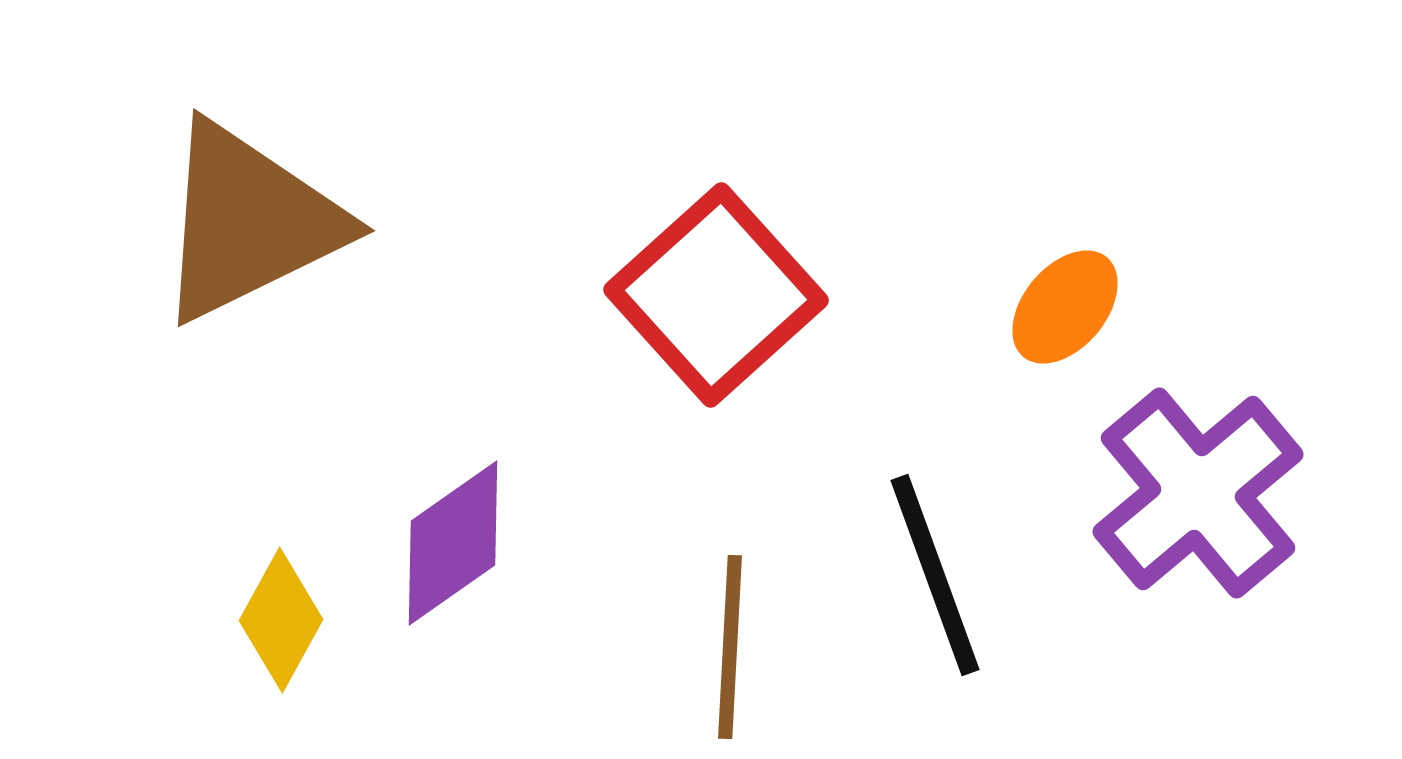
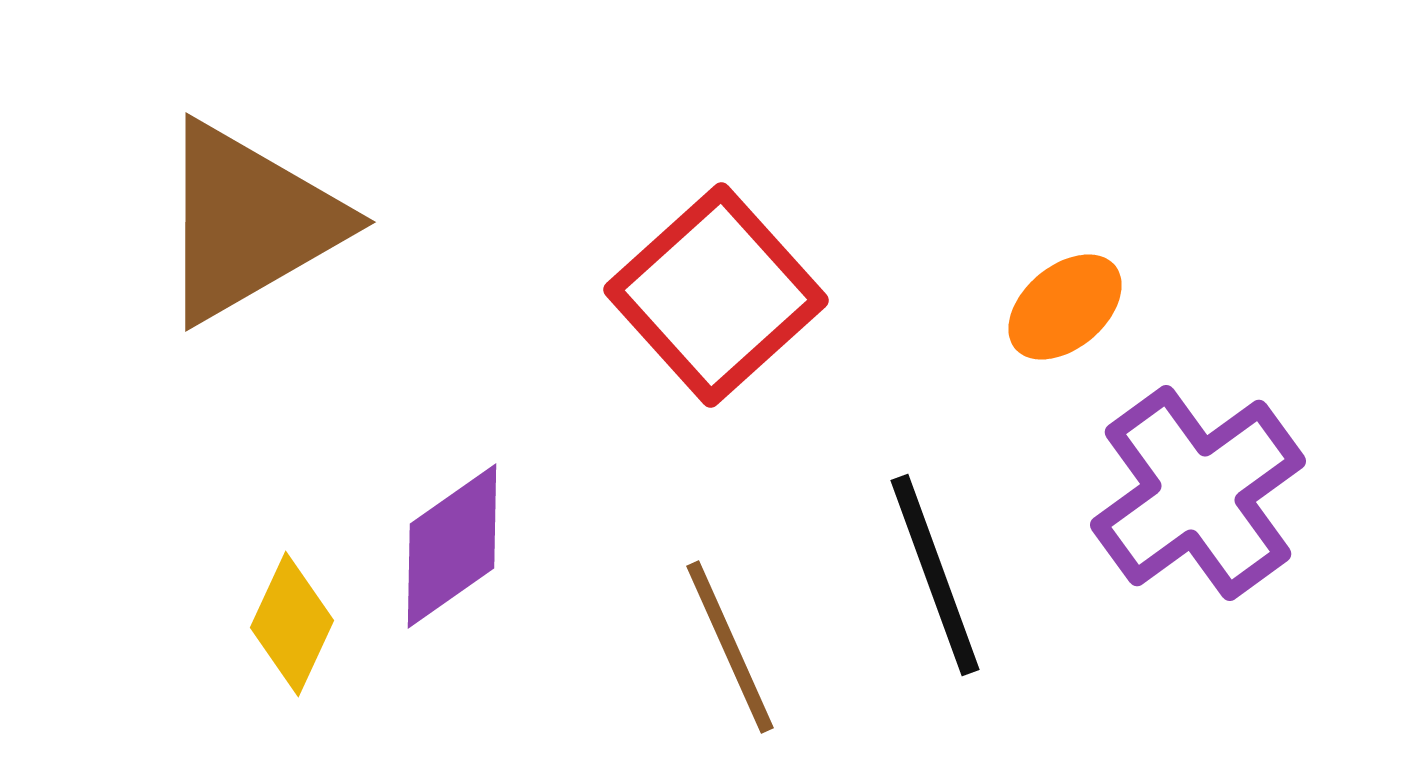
brown triangle: rotated 4 degrees counterclockwise
orange ellipse: rotated 10 degrees clockwise
purple cross: rotated 4 degrees clockwise
purple diamond: moved 1 px left, 3 px down
yellow diamond: moved 11 px right, 4 px down; rotated 4 degrees counterclockwise
brown line: rotated 27 degrees counterclockwise
